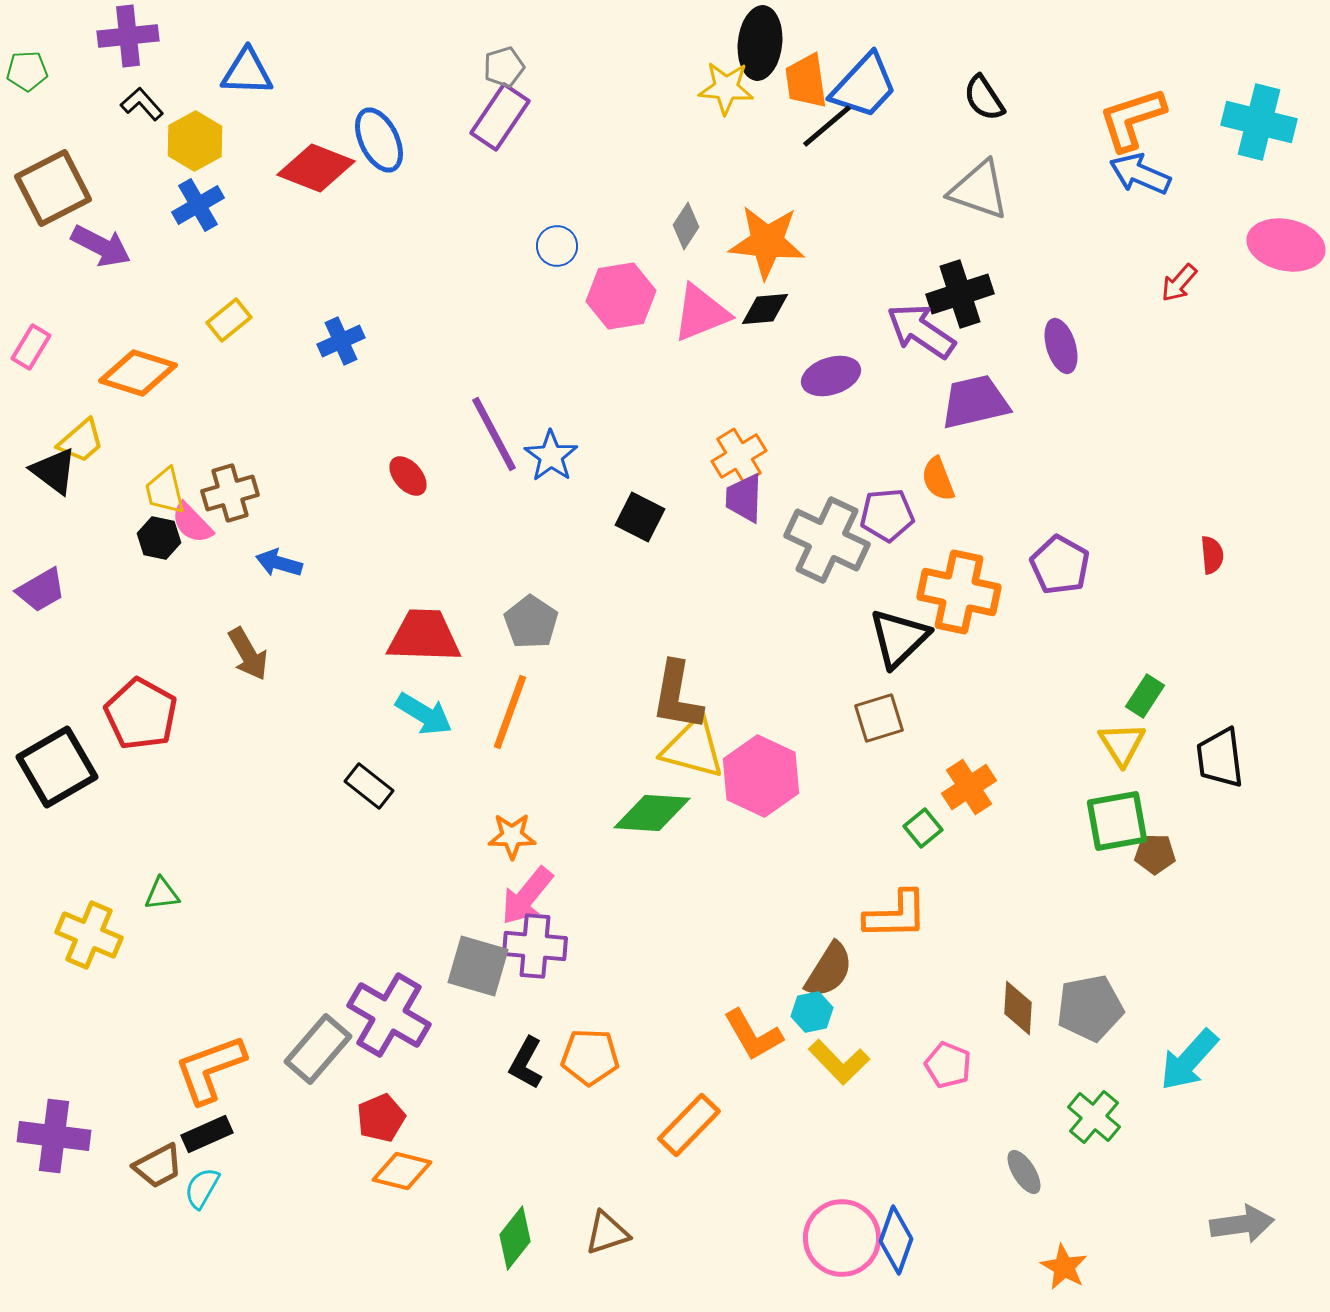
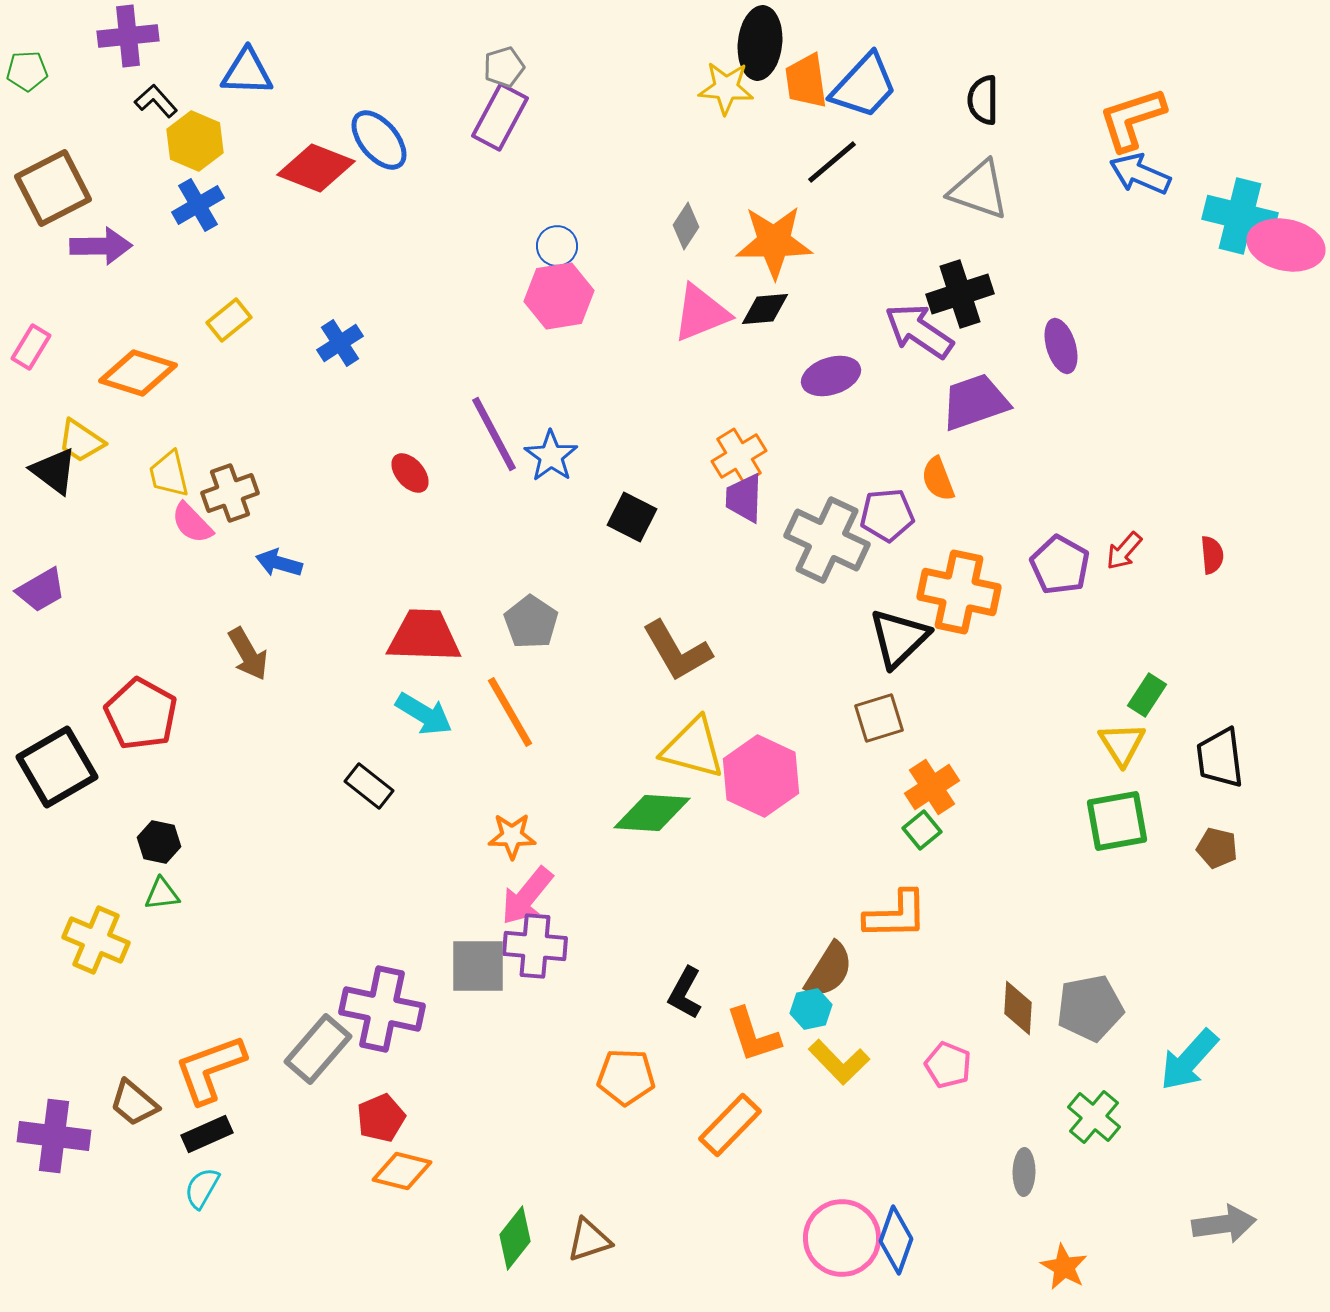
black semicircle at (984, 98): moved 1 px left, 2 px down; rotated 33 degrees clockwise
black L-shape at (142, 104): moved 14 px right, 3 px up
purple rectangle at (500, 117): rotated 6 degrees counterclockwise
cyan cross at (1259, 122): moved 19 px left, 94 px down
black line at (827, 126): moved 5 px right, 36 px down
blue ellipse at (379, 140): rotated 14 degrees counterclockwise
yellow hexagon at (195, 141): rotated 8 degrees counterclockwise
orange star at (767, 242): moved 7 px right; rotated 6 degrees counterclockwise
purple arrow at (101, 246): rotated 28 degrees counterclockwise
red arrow at (1179, 283): moved 55 px left, 268 px down
pink hexagon at (621, 296): moved 62 px left
purple arrow at (921, 331): moved 2 px left
blue cross at (341, 341): moved 1 px left, 2 px down; rotated 9 degrees counterclockwise
purple trapezoid at (975, 402): rotated 6 degrees counterclockwise
yellow trapezoid at (81, 441): rotated 75 degrees clockwise
red ellipse at (408, 476): moved 2 px right, 3 px up
yellow trapezoid at (165, 491): moved 4 px right, 17 px up
brown cross at (230, 493): rotated 4 degrees counterclockwise
black square at (640, 517): moved 8 px left
black hexagon at (159, 538): moved 304 px down
brown L-shape at (677, 696): moved 45 px up; rotated 40 degrees counterclockwise
green rectangle at (1145, 696): moved 2 px right, 1 px up
orange line at (510, 712): rotated 50 degrees counterclockwise
orange cross at (969, 787): moved 37 px left
green square at (923, 828): moved 1 px left, 2 px down
brown pentagon at (1155, 854): moved 62 px right, 6 px up; rotated 12 degrees clockwise
yellow cross at (89, 935): moved 7 px right, 5 px down
gray square at (478, 966): rotated 16 degrees counterclockwise
cyan hexagon at (812, 1012): moved 1 px left, 3 px up
purple cross at (389, 1015): moved 7 px left, 6 px up; rotated 18 degrees counterclockwise
orange L-shape at (753, 1035): rotated 12 degrees clockwise
orange pentagon at (590, 1057): moved 36 px right, 20 px down
black L-shape at (526, 1063): moved 159 px right, 70 px up
orange rectangle at (689, 1125): moved 41 px right
brown trapezoid at (158, 1166): moved 24 px left, 63 px up; rotated 68 degrees clockwise
gray ellipse at (1024, 1172): rotated 33 degrees clockwise
gray arrow at (1242, 1224): moved 18 px left
brown triangle at (607, 1233): moved 18 px left, 7 px down
